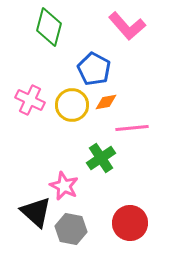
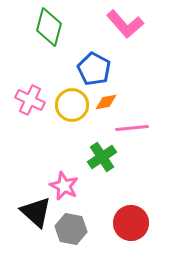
pink L-shape: moved 2 px left, 2 px up
green cross: moved 1 px right, 1 px up
red circle: moved 1 px right
